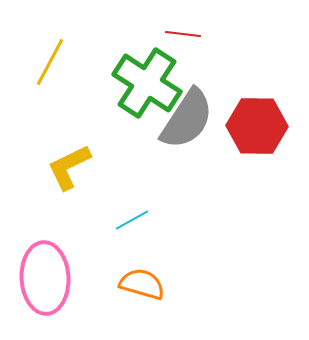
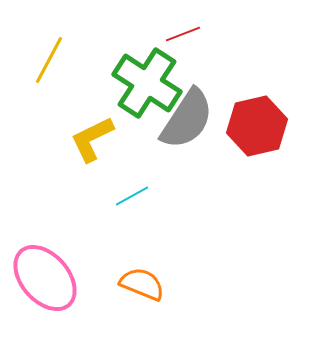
red line: rotated 28 degrees counterclockwise
yellow line: moved 1 px left, 2 px up
red hexagon: rotated 14 degrees counterclockwise
yellow L-shape: moved 23 px right, 28 px up
cyan line: moved 24 px up
pink ellipse: rotated 38 degrees counterclockwise
orange semicircle: rotated 6 degrees clockwise
